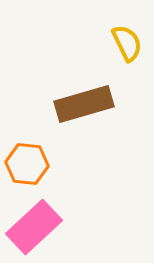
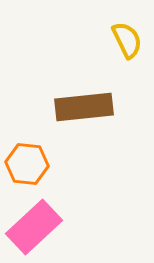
yellow semicircle: moved 3 px up
brown rectangle: moved 3 px down; rotated 10 degrees clockwise
